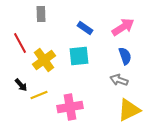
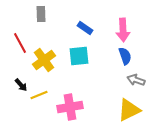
pink arrow: moved 3 px down; rotated 120 degrees clockwise
gray arrow: moved 17 px right
